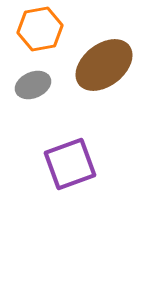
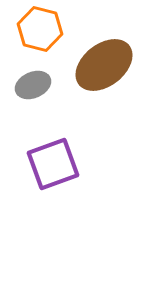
orange hexagon: rotated 24 degrees clockwise
purple square: moved 17 px left
